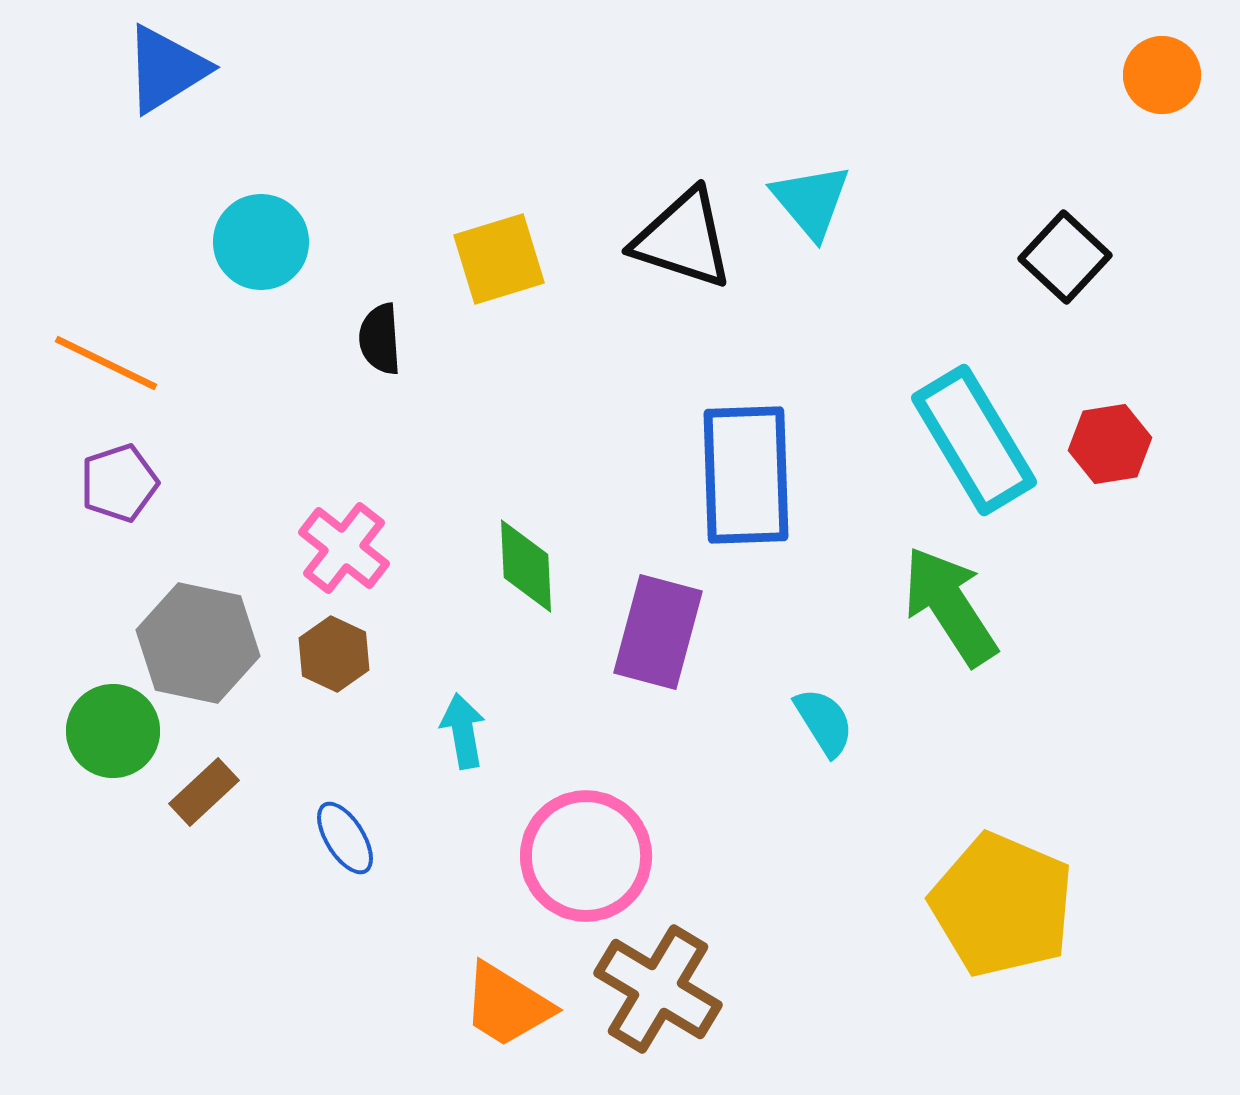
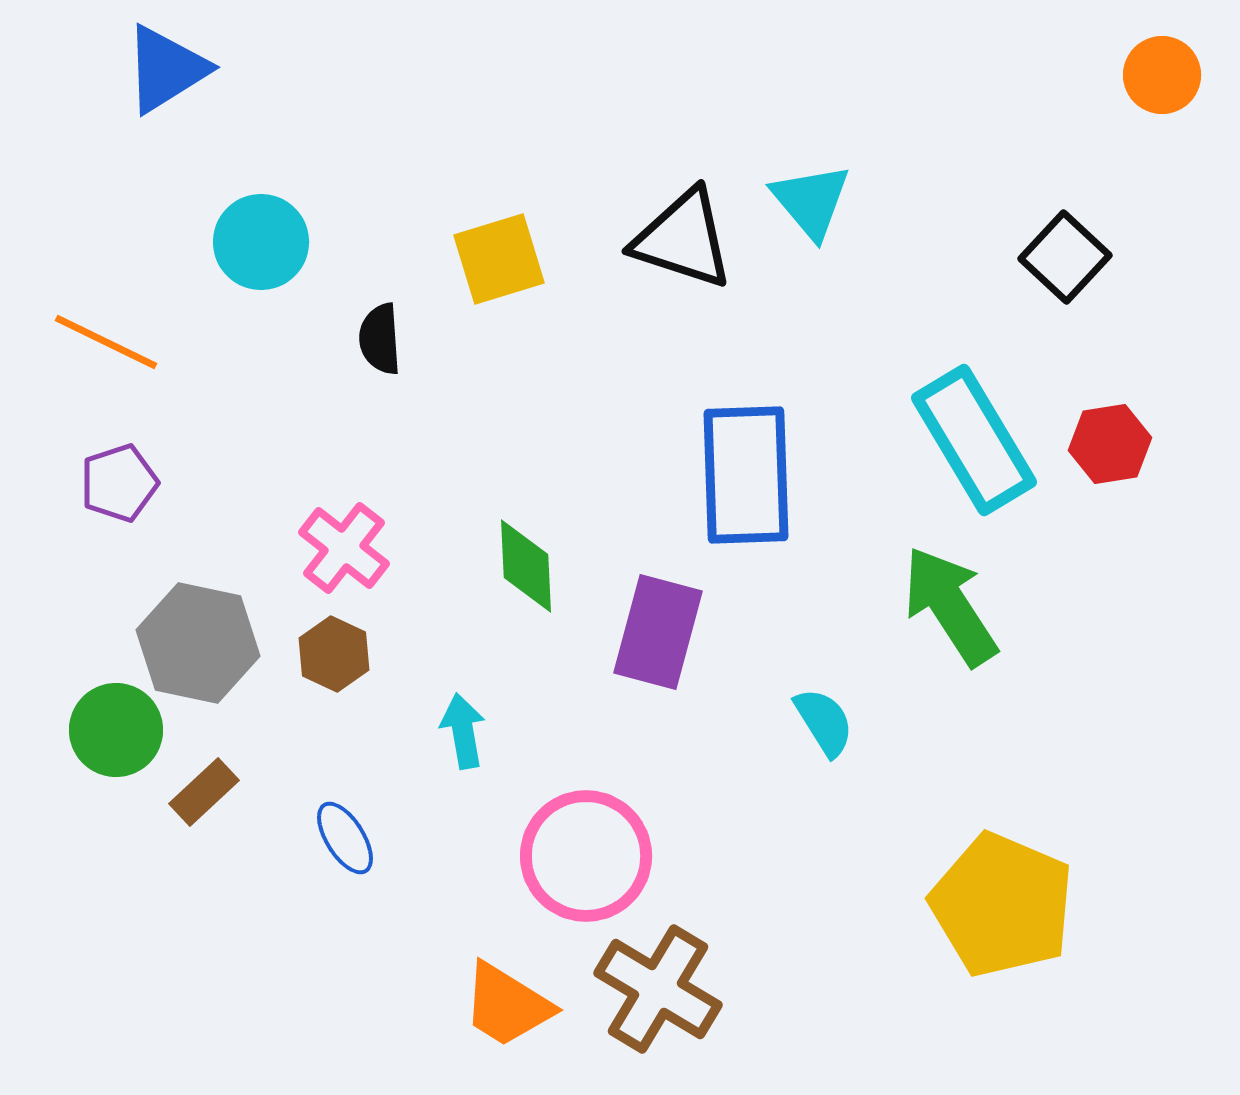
orange line: moved 21 px up
green circle: moved 3 px right, 1 px up
